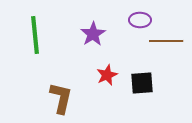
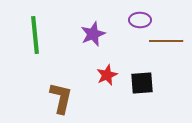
purple star: rotated 10 degrees clockwise
